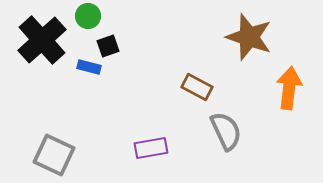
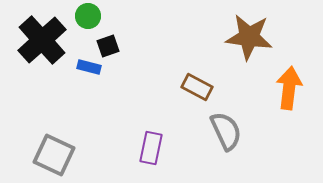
brown star: rotated 12 degrees counterclockwise
purple rectangle: rotated 68 degrees counterclockwise
